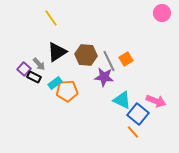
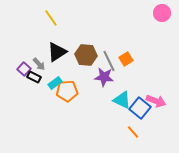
blue square: moved 2 px right, 6 px up
